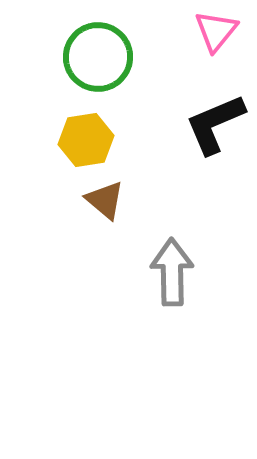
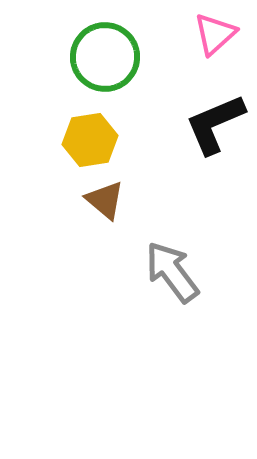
pink triangle: moved 1 px left, 3 px down; rotated 9 degrees clockwise
green circle: moved 7 px right
yellow hexagon: moved 4 px right
gray arrow: rotated 36 degrees counterclockwise
